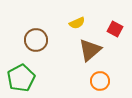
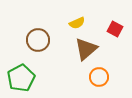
brown circle: moved 2 px right
brown triangle: moved 4 px left, 1 px up
orange circle: moved 1 px left, 4 px up
